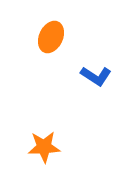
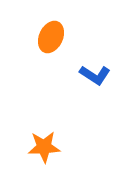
blue L-shape: moved 1 px left, 1 px up
